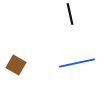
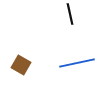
brown square: moved 5 px right
